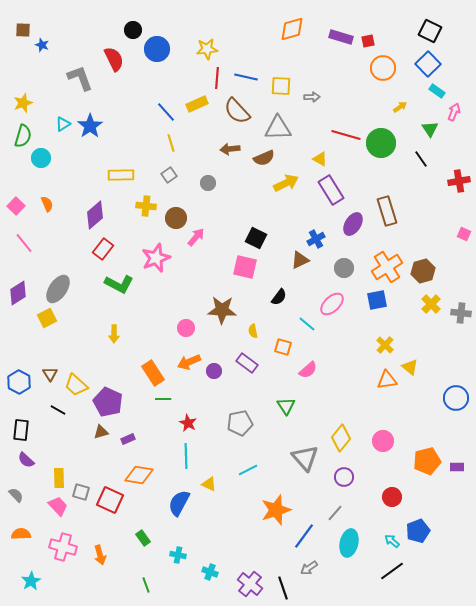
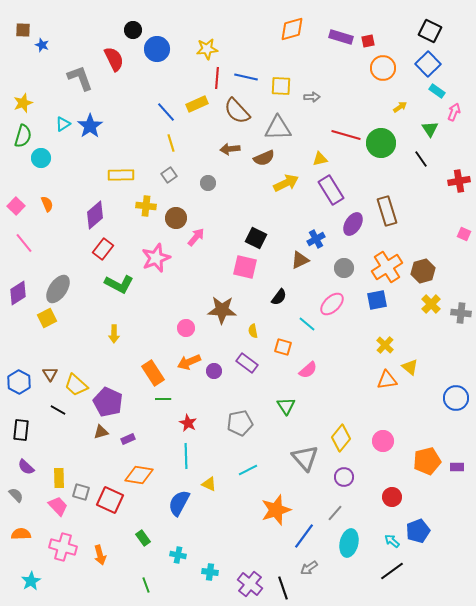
yellow triangle at (320, 159): rotated 42 degrees counterclockwise
purple semicircle at (26, 460): moved 7 px down
cyan cross at (210, 572): rotated 14 degrees counterclockwise
